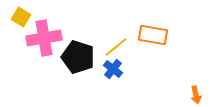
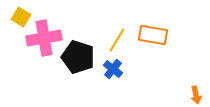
yellow line: moved 1 px right, 7 px up; rotated 20 degrees counterclockwise
